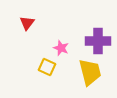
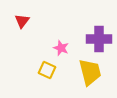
red triangle: moved 5 px left, 2 px up
purple cross: moved 1 px right, 2 px up
yellow square: moved 3 px down
